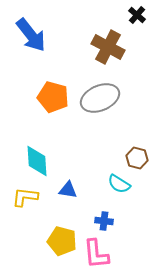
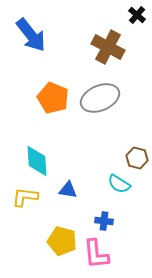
orange pentagon: moved 1 px down; rotated 8 degrees clockwise
